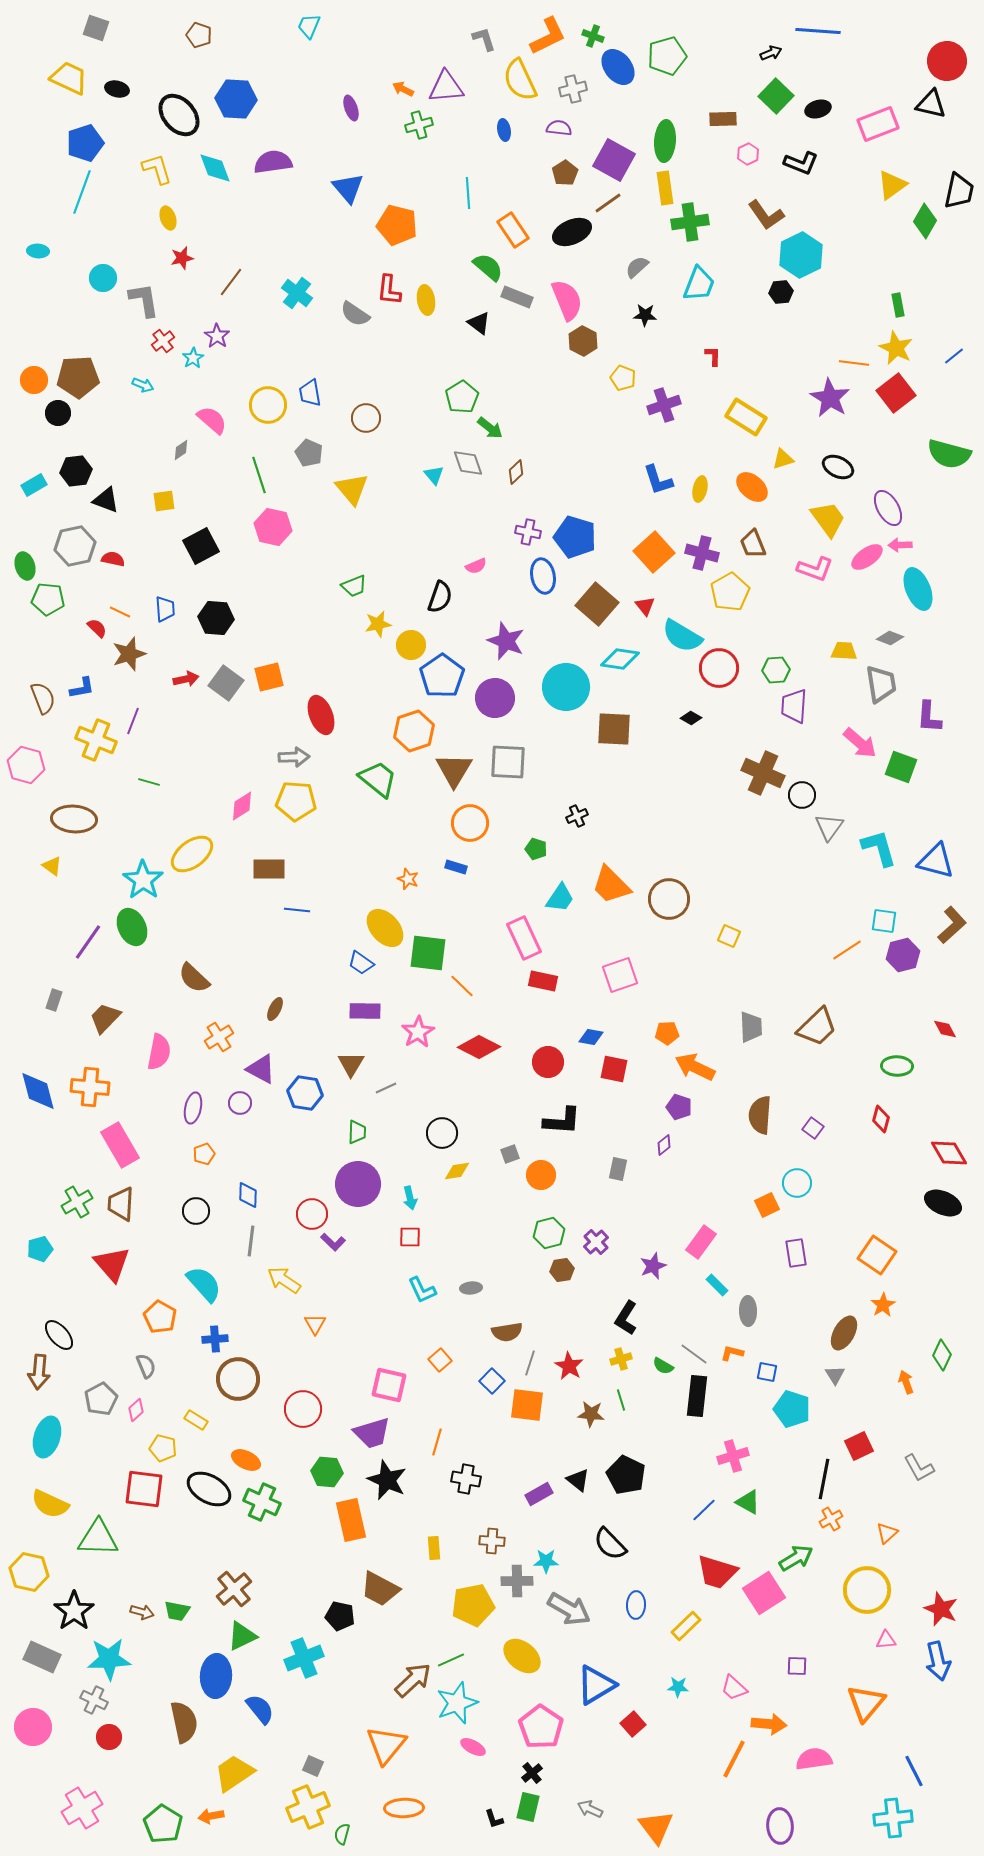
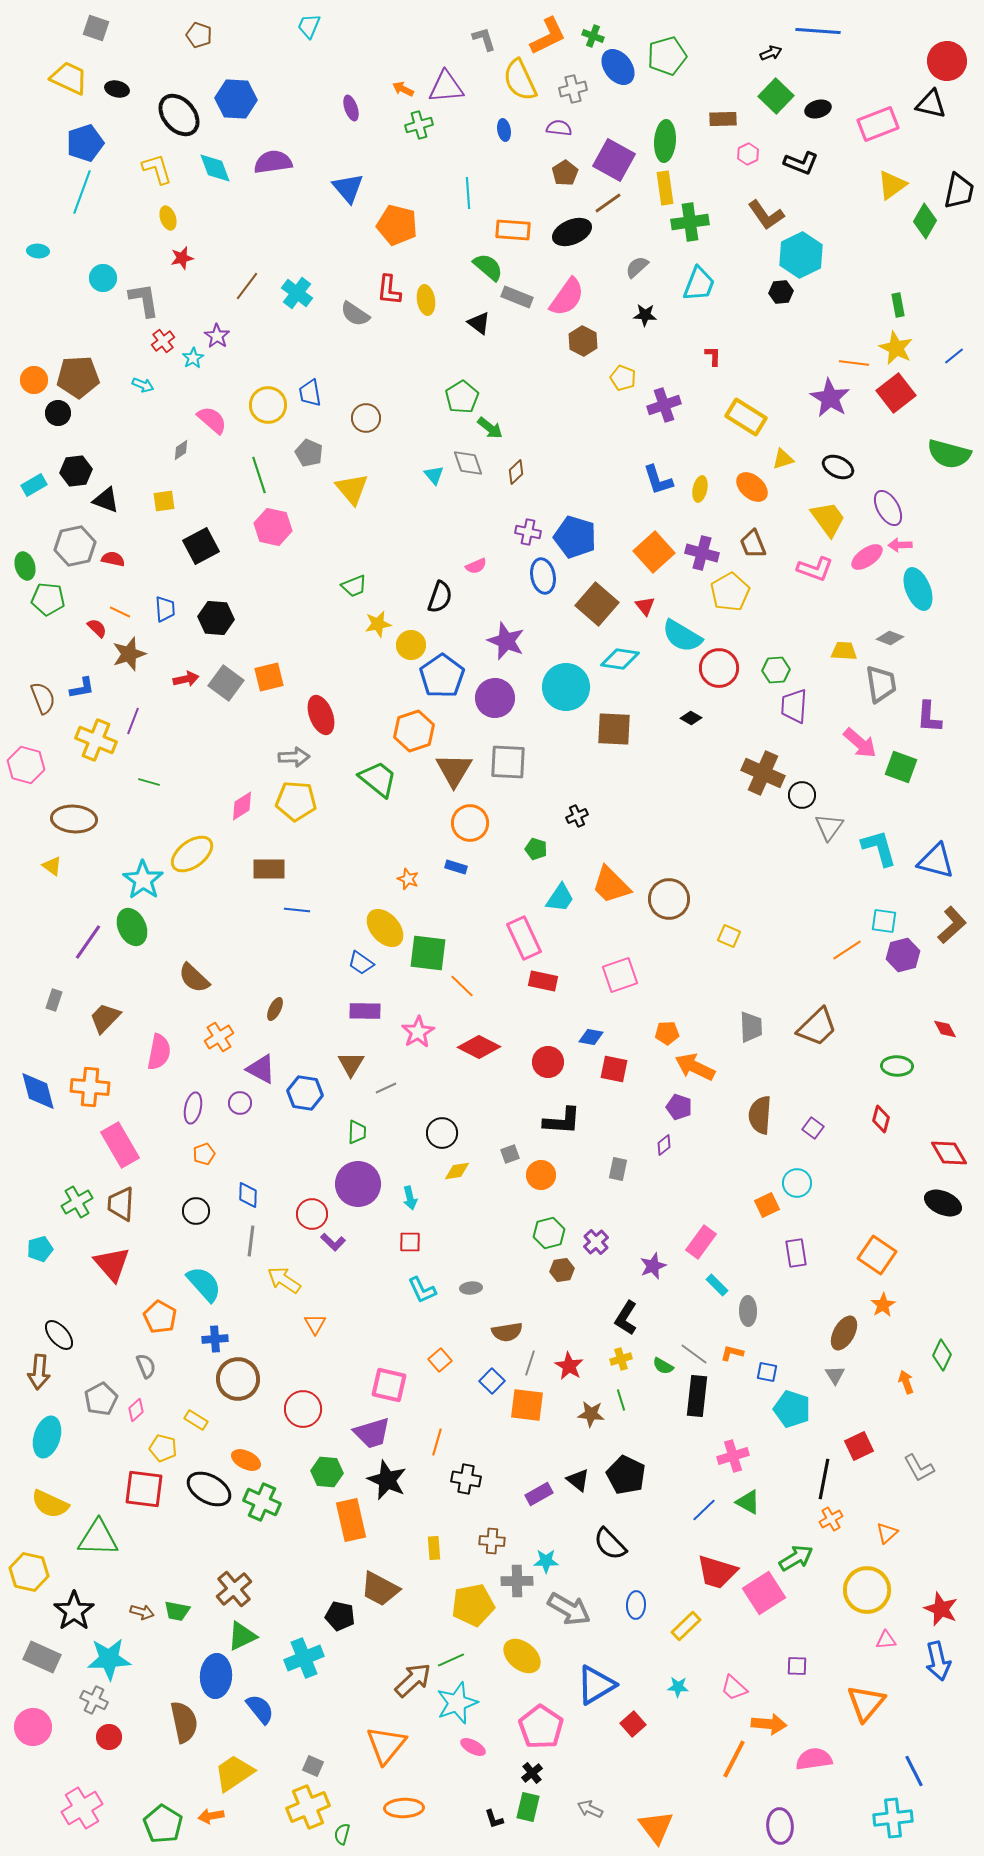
orange rectangle at (513, 230): rotated 52 degrees counterclockwise
brown line at (231, 282): moved 16 px right, 4 px down
pink semicircle at (567, 300): moved 3 px up; rotated 57 degrees clockwise
red square at (410, 1237): moved 5 px down
